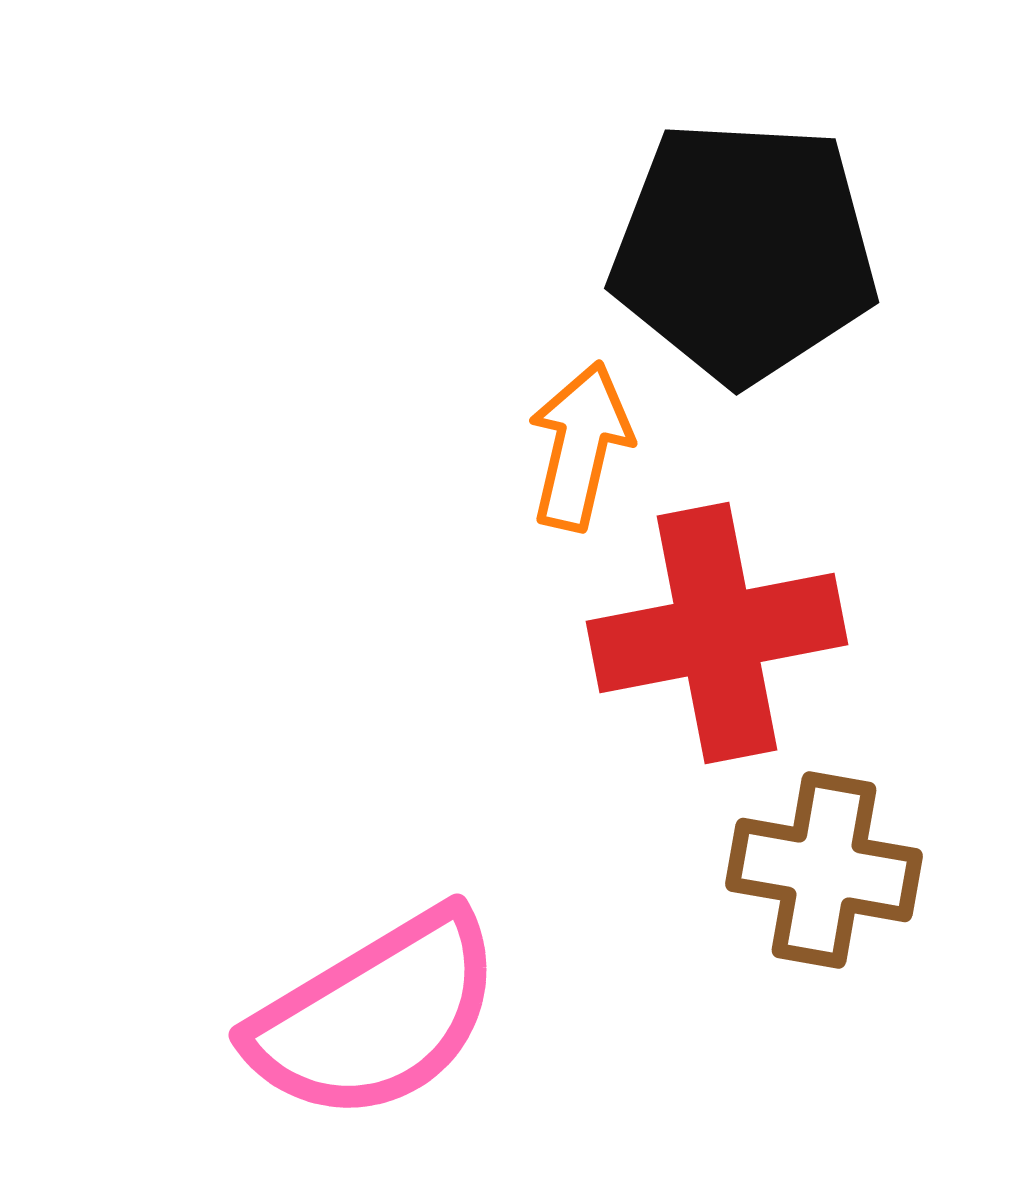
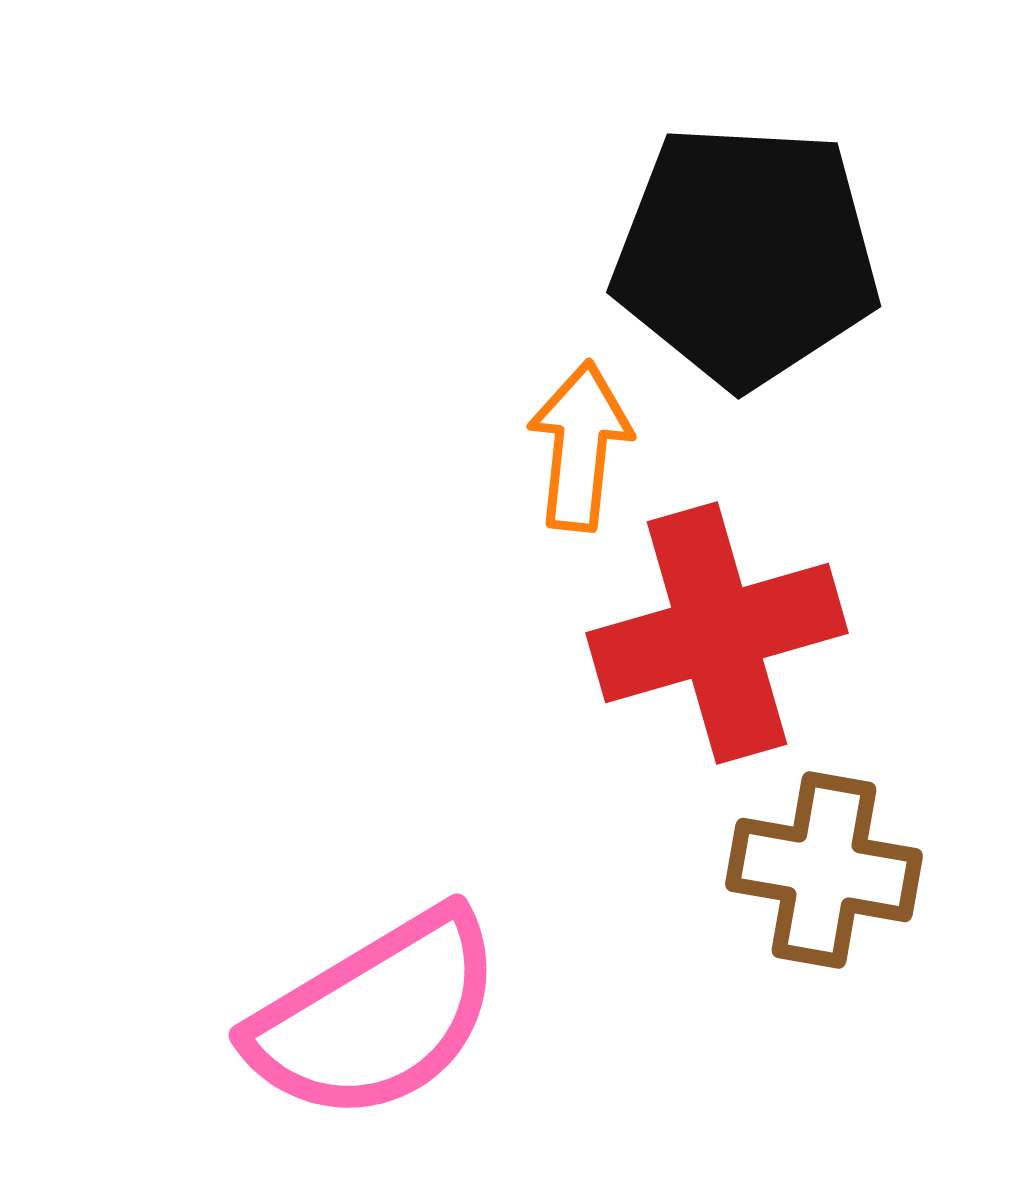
black pentagon: moved 2 px right, 4 px down
orange arrow: rotated 7 degrees counterclockwise
red cross: rotated 5 degrees counterclockwise
